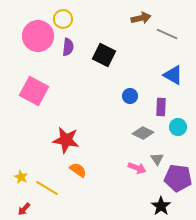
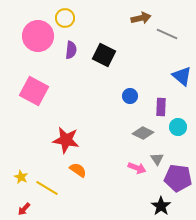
yellow circle: moved 2 px right, 1 px up
purple semicircle: moved 3 px right, 3 px down
blue triangle: moved 9 px right, 1 px down; rotated 10 degrees clockwise
